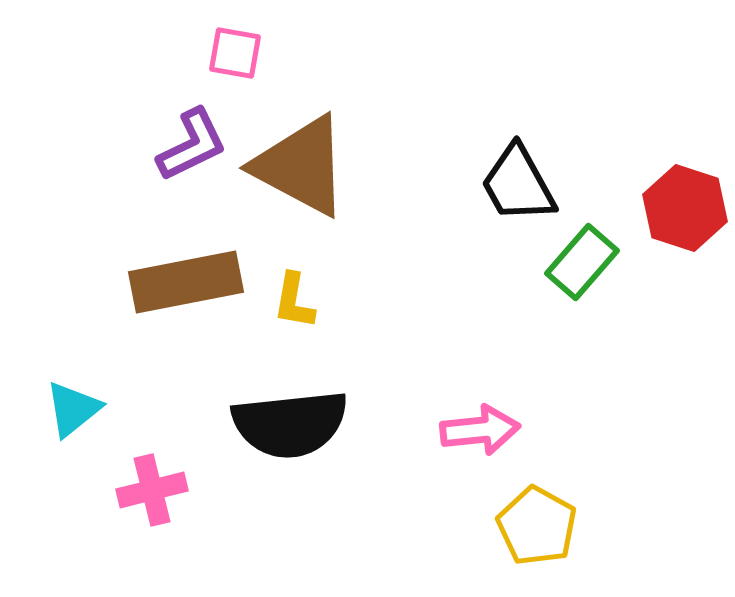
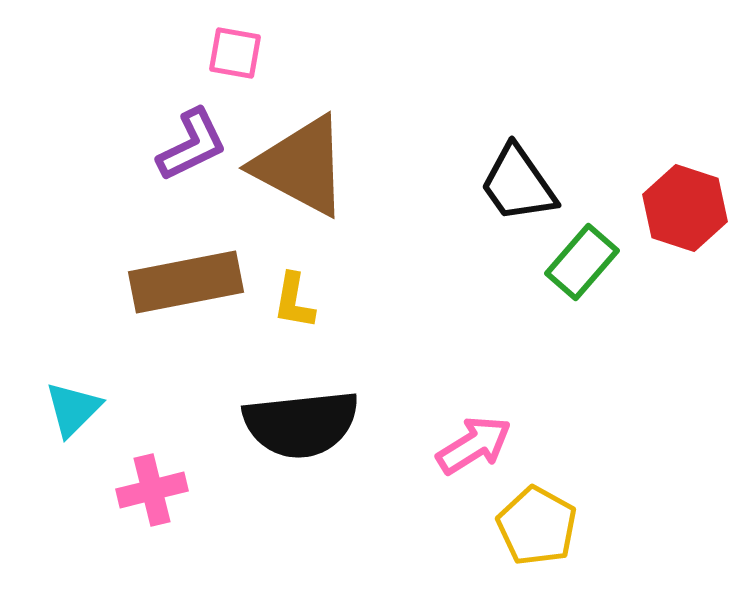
black trapezoid: rotated 6 degrees counterclockwise
cyan triangle: rotated 6 degrees counterclockwise
black semicircle: moved 11 px right
pink arrow: moved 6 px left, 15 px down; rotated 26 degrees counterclockwise
